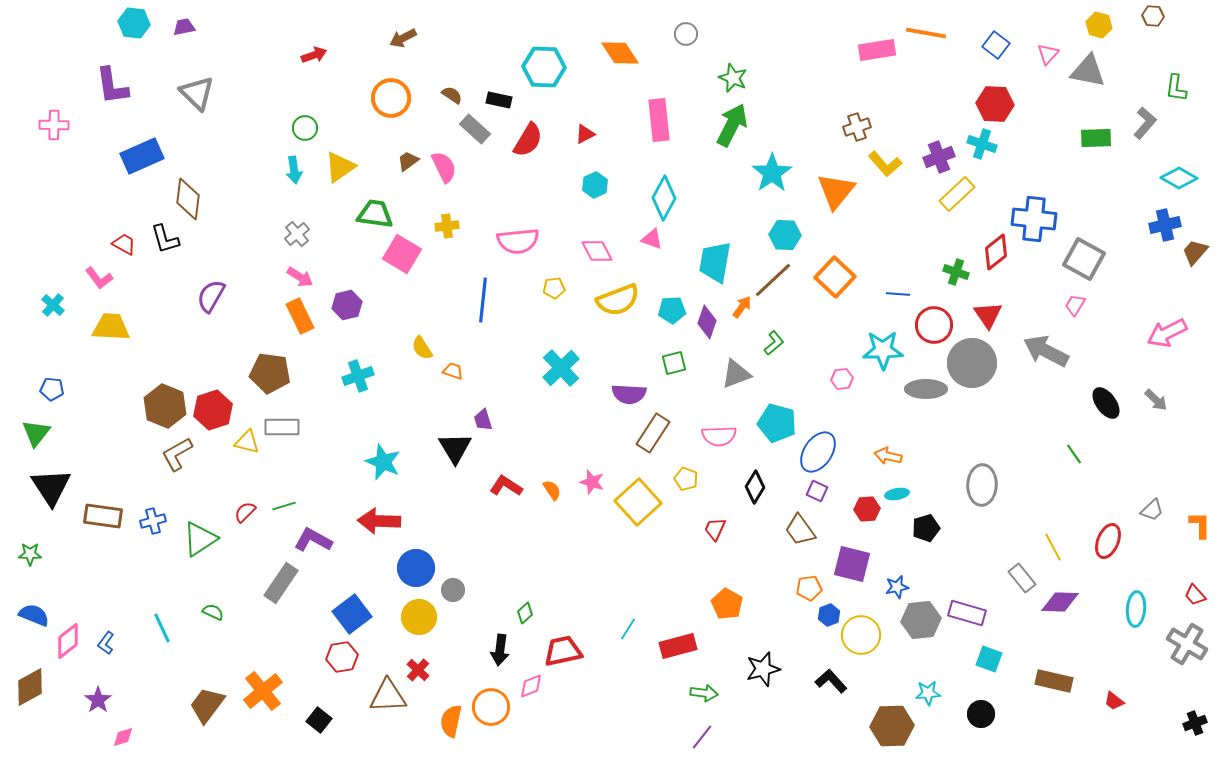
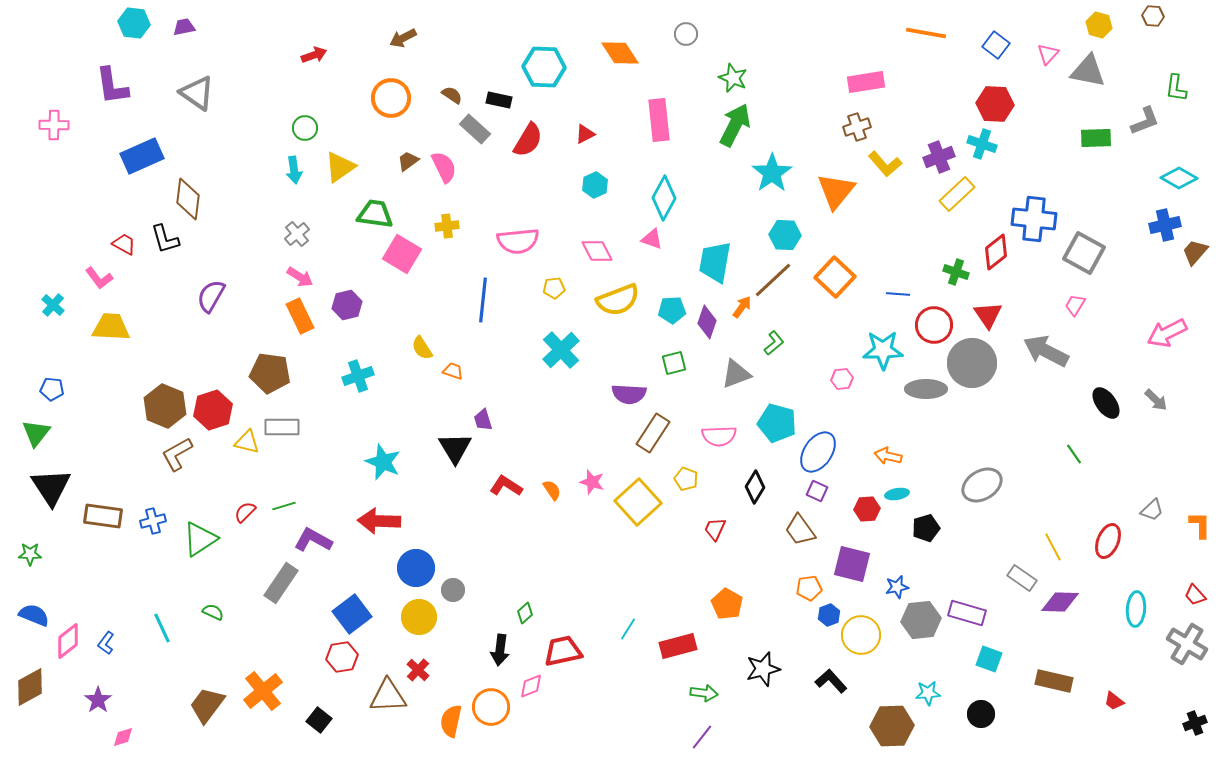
pink rectangle at (877, 50): moved 11 px left, 32 px down
gray triangle at (197, 93): rotated 9 degrees counterclockwise
gray L-shape at (1145, 123): moved 2 px up; rotated 28 degrees clockwise
green arrow at (732, 125): moved 3 px right
gray square at (1084, 259): moved 6 px up
cyan cross at (561, 368): moved 18 px up
gray ellipse at (982, 485): rotated 57 degrees clockwise
gray rectangle at (1022, 578): rotated 16 degrees counterclockwise
